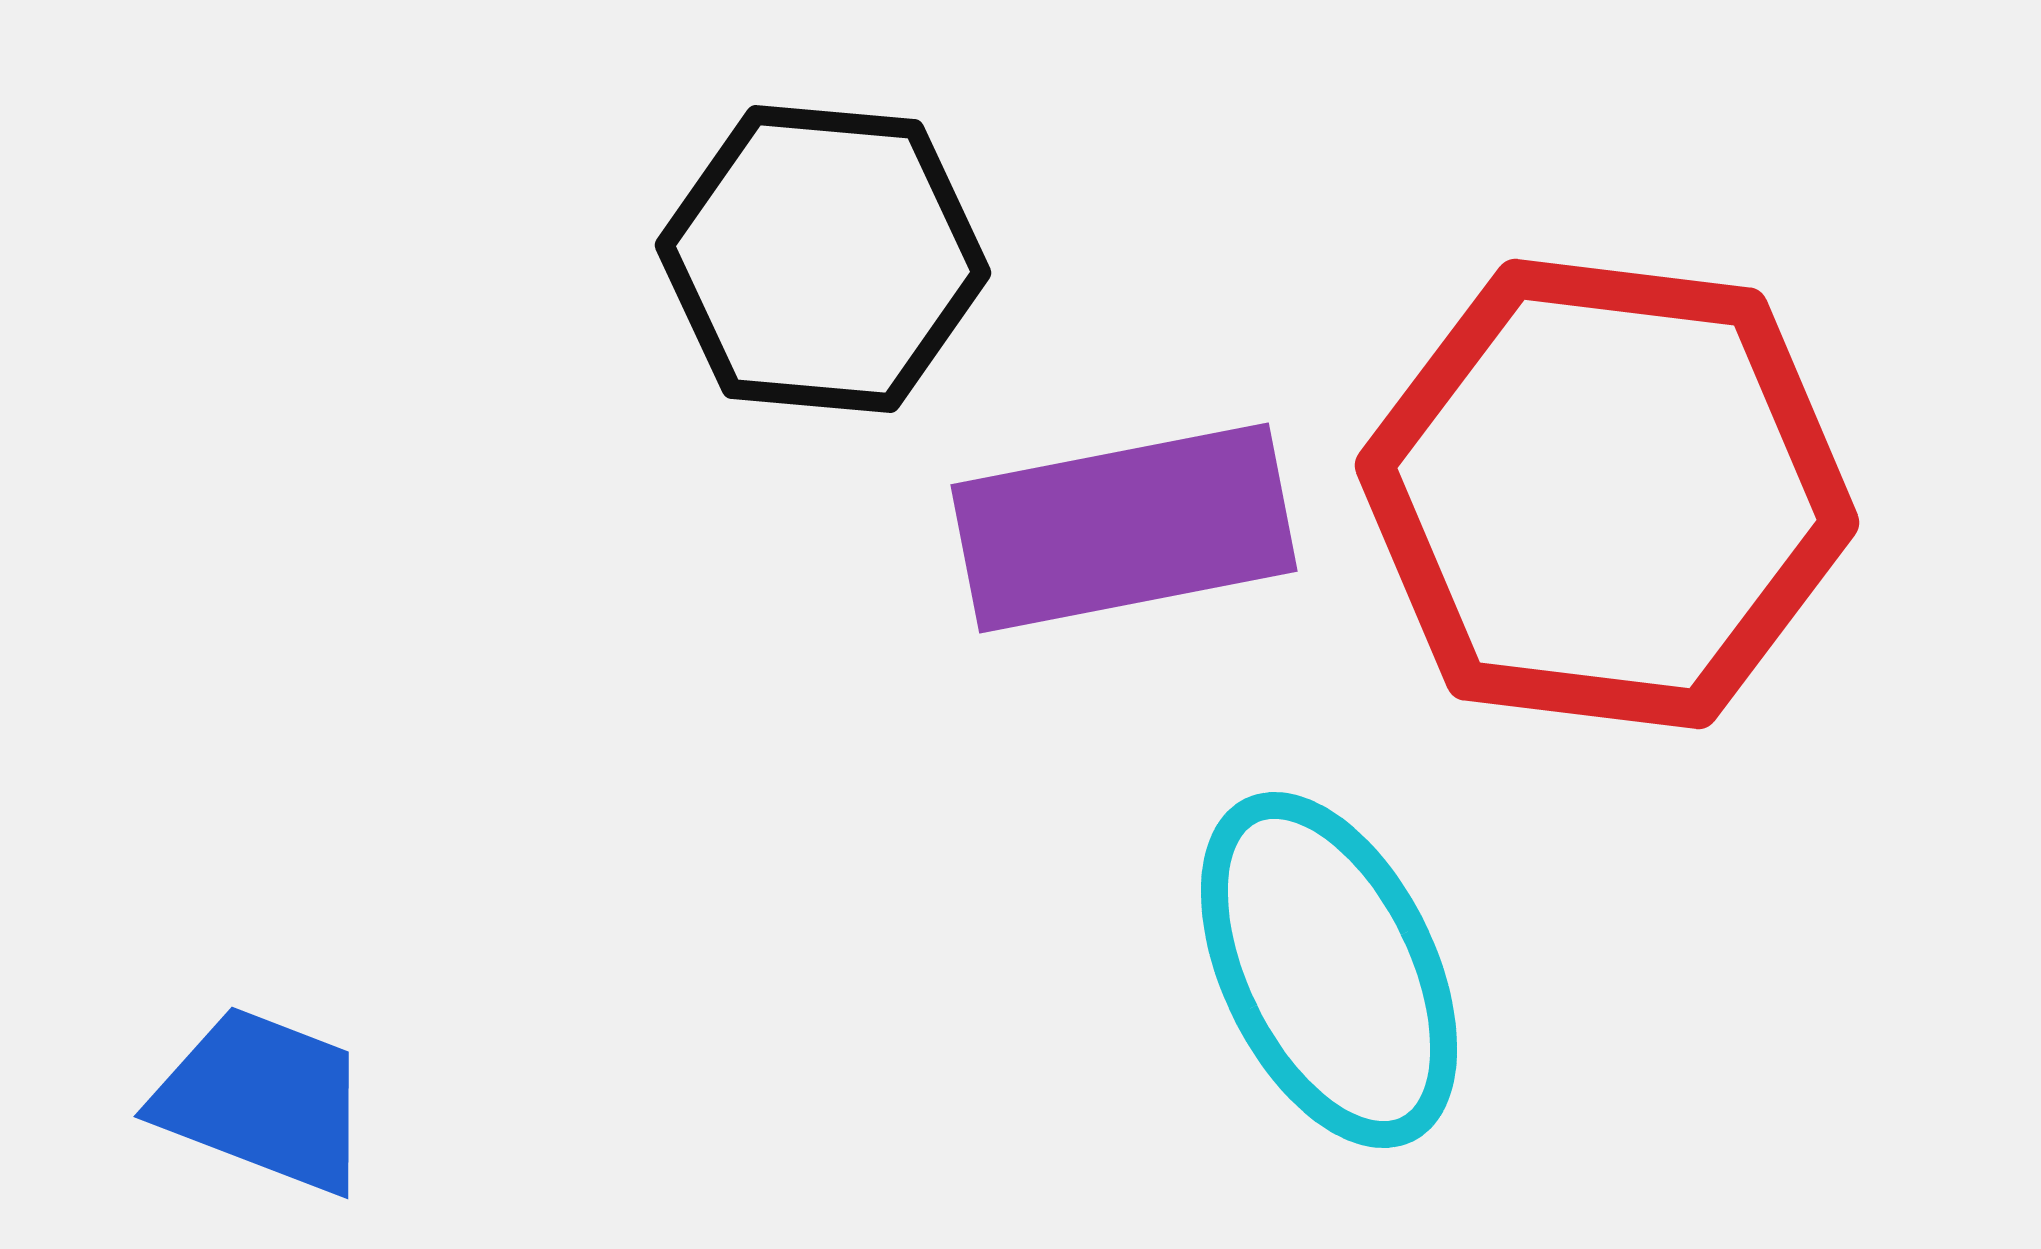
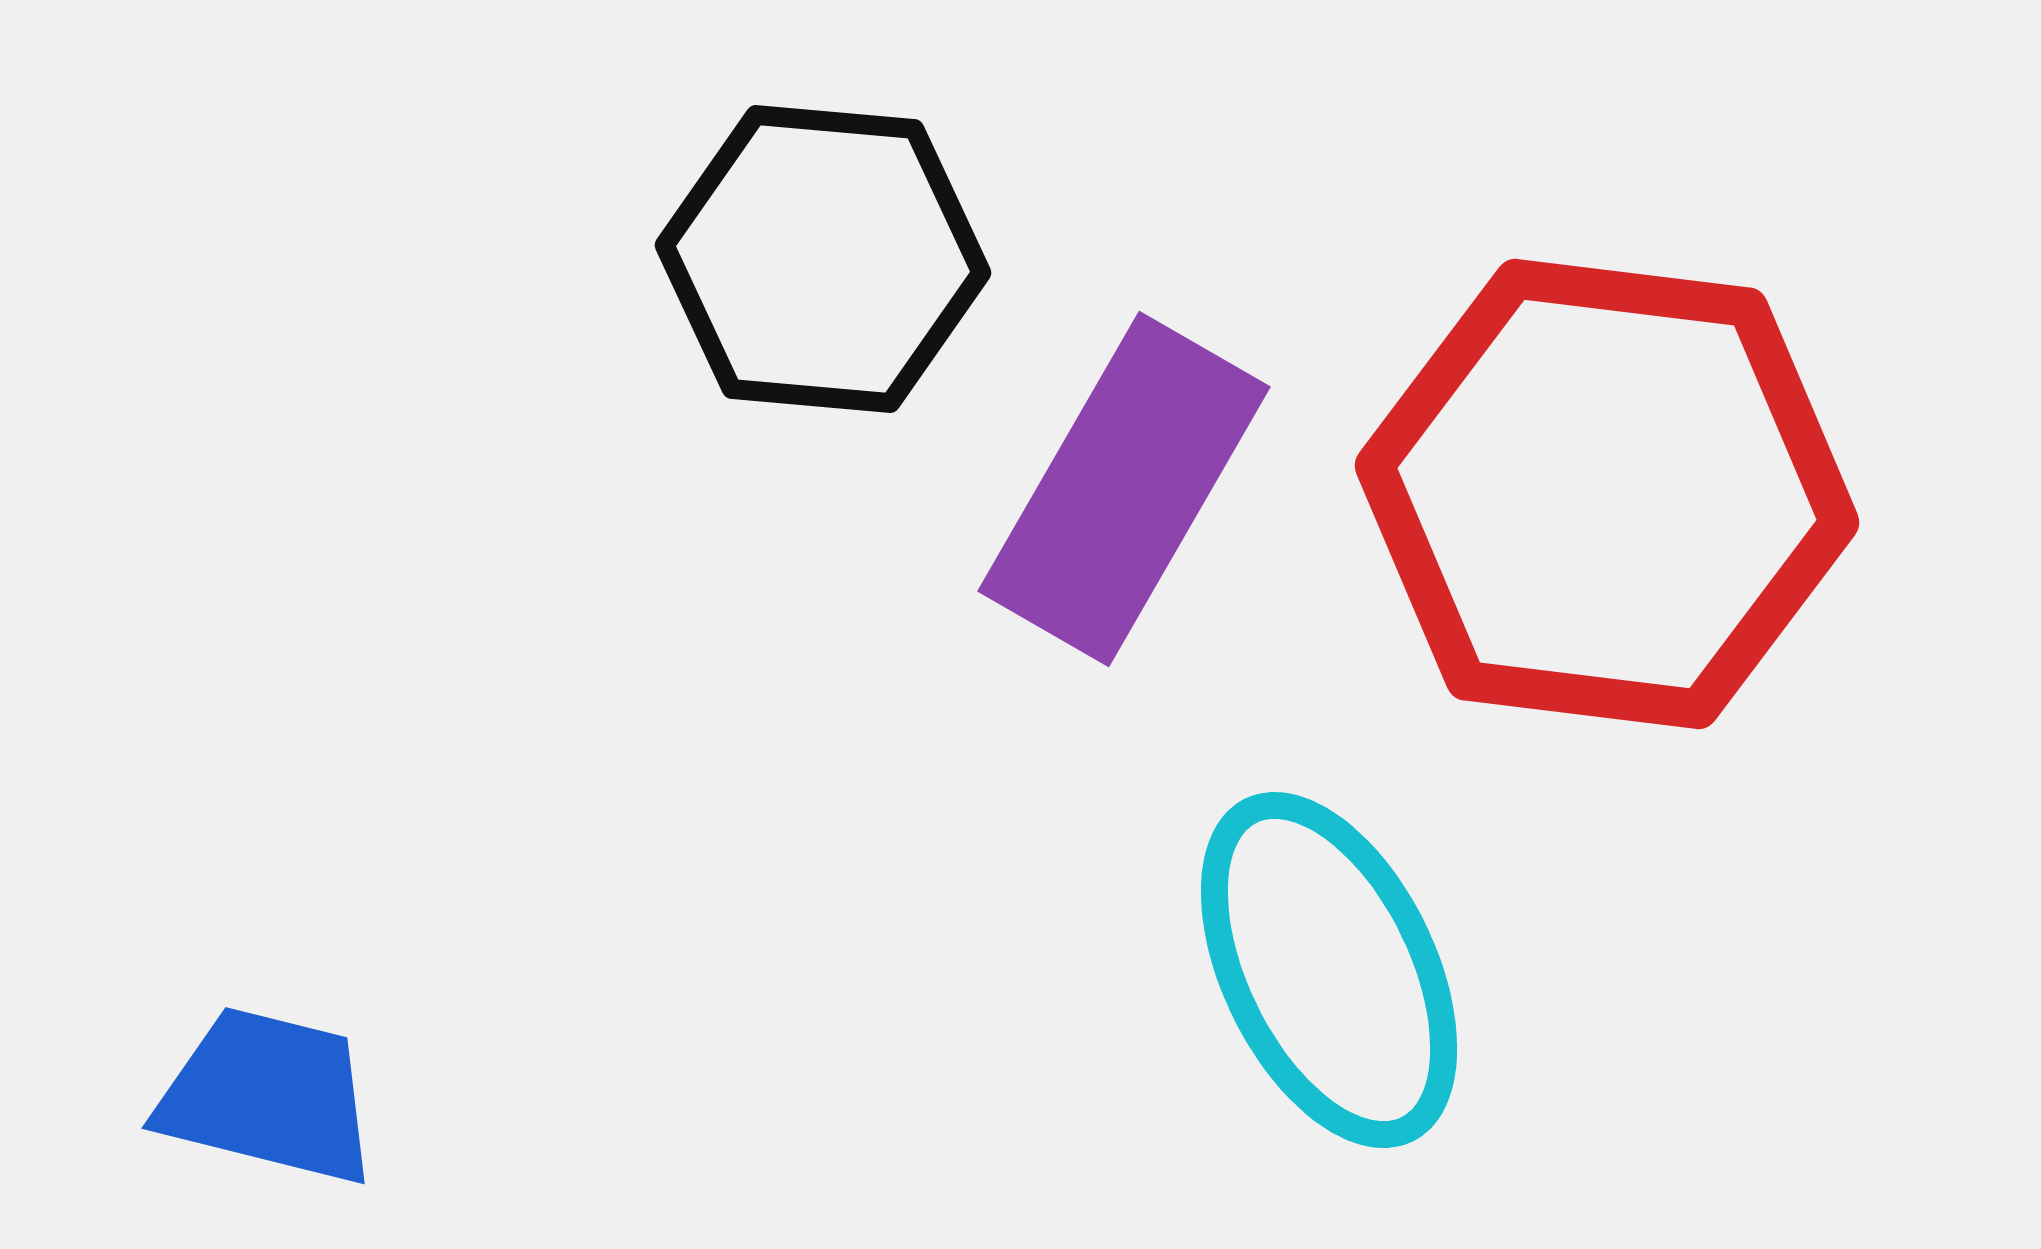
purple rectangle: moved 39 px up; rotated 49 degrees counterclockwise
blue trapezoid: moved 5 px right, 4 px up; rotated 7 degrees counterclockwise
